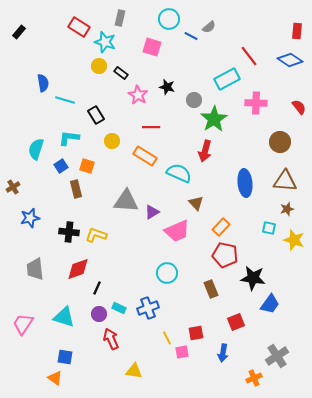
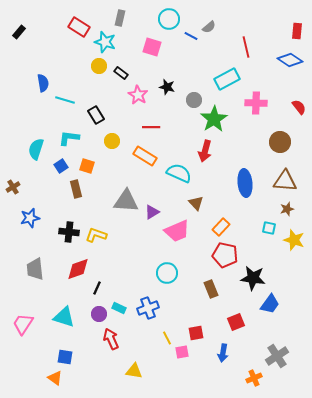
red line at (249, 56): moved 3 px left, 9 px up; rotated 25 degrees clockwise
